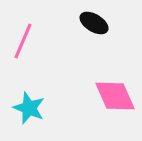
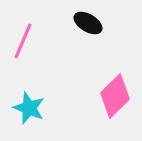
black ellipse: moved 6 px left
pink diamond: rotated 69 degrees clockwise
